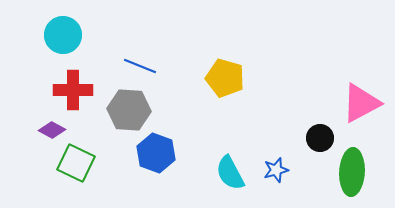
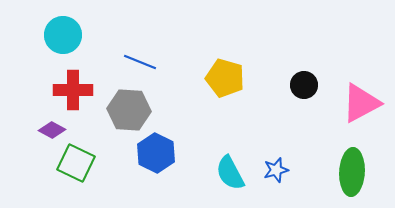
blue line: moved 4 px up
black circle: moved 16 px left, 53 px up
blue hexagon: rotated 6 degrees clockwise
